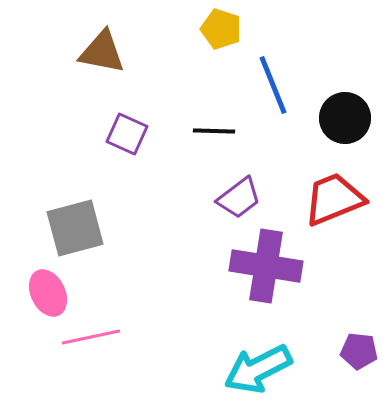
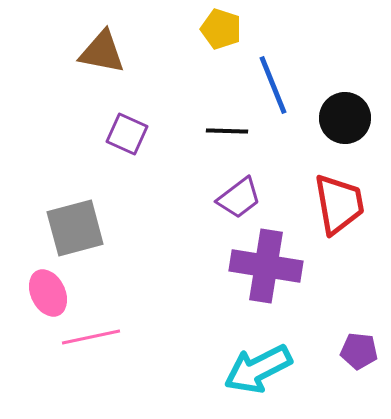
black line: moved 13 px right
red trapezoid: moved 5 px right, 5 px down; rotated 102 degrees clockwise
